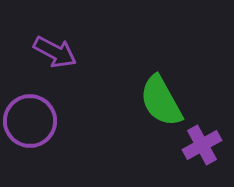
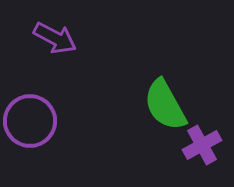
purple arrow: moved 14 px up
green semicircle: moved 4 px right, 4 px down
